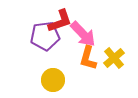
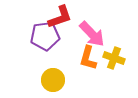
red L-shape: moved 4 px up
pink arrow: moved 9 px right
yellow cross: rotated 30 degrees counterclockwise
